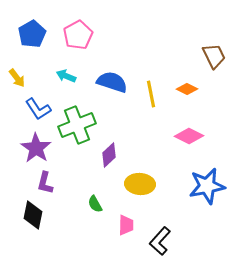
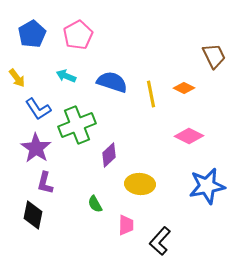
orange diamond: moved 3 px left, 1 px up
